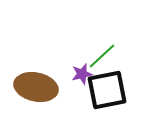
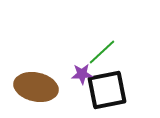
green line: moved 4 px up
purple star: rotated 10 degrees clockwise
